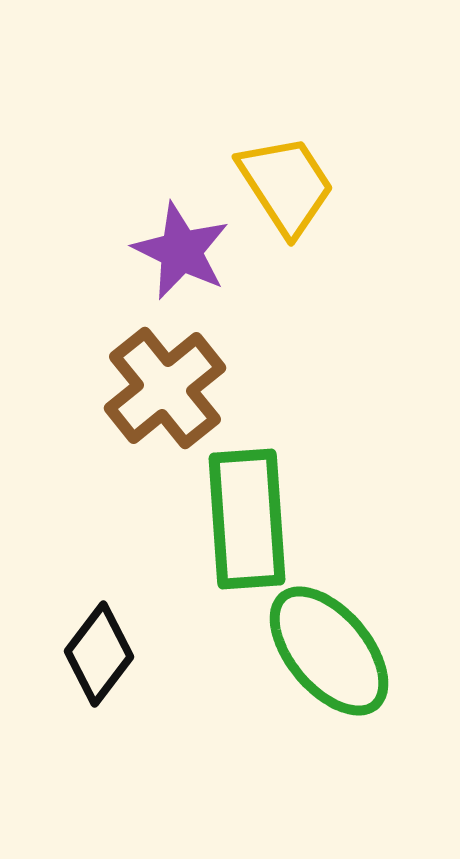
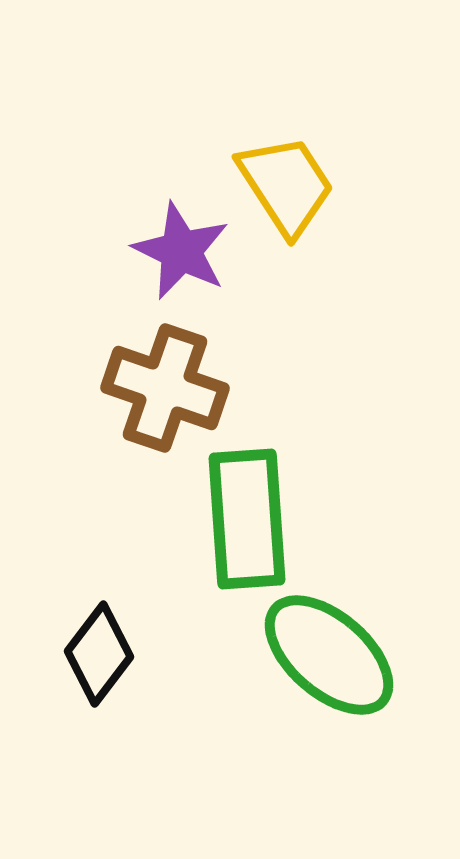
brown cross: rotated 32 degrees counterclockwise
green ellipse: moved 4 px down; rotated 9 degrees counterclockwise
